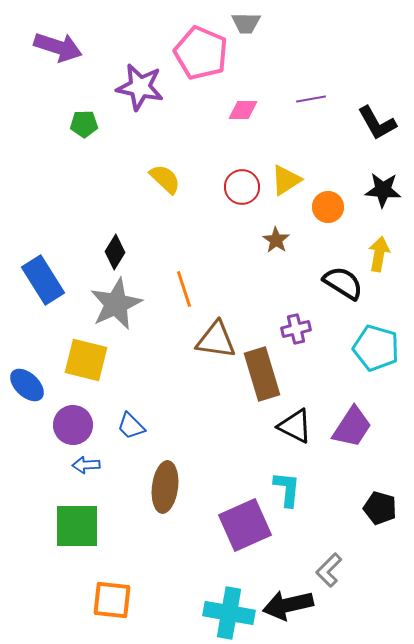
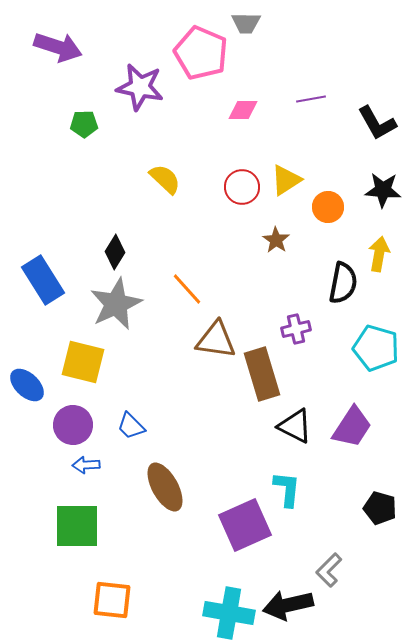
black semicircle: rotated 69 degrees clockwise
orange line: moved 3 px right; rotated 24 degrees counterclockwise
yellow square: moved 3 px left, 2 px down
brown ellipse: rotated 36 degrees counterclockwise
